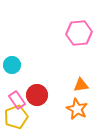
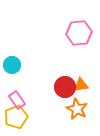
red circle: moved 28 px right, 8 px up
